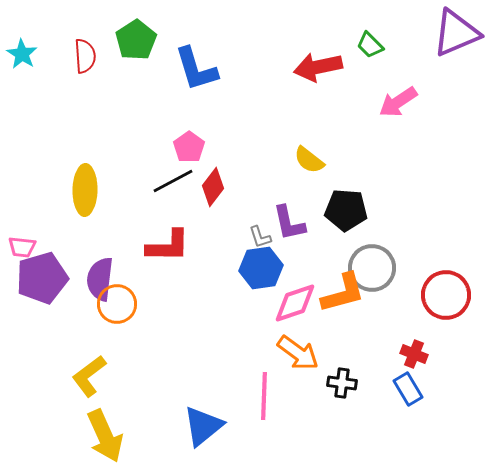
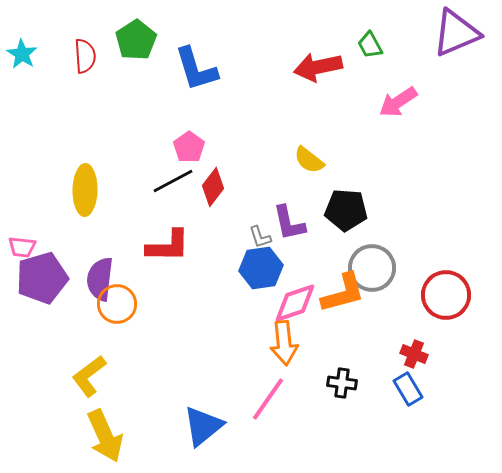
green trapezoid: rotated 16 degrees clockwise
orange arrow: moved 14 px left, 10 px up; rotated 48 degrees clockwise
pink line: moved 4 px right, 3 px down; rotated 33 degrees clockwise
